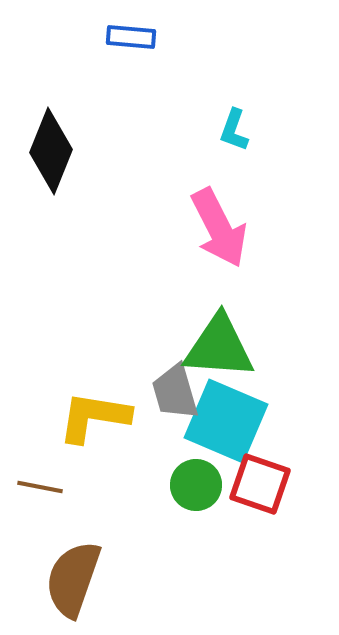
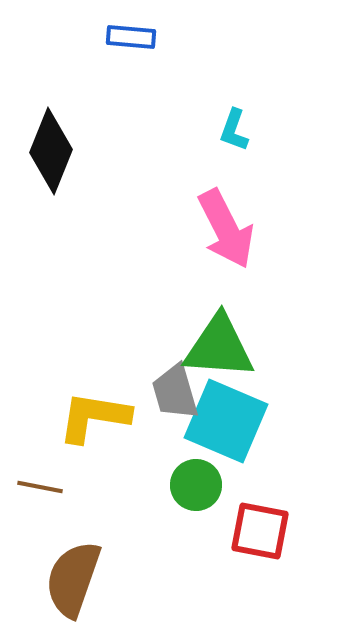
pink arrow: moved 7 px right, 1 px down
red square: moved 47 px down; rotated 8 degrees counterclockwise
